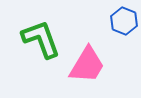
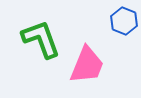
pink trapezoid: rotated 9 degrees counterclockwise
